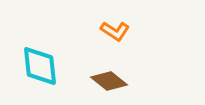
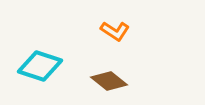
cyan diamond: rotated 66 degrees counterclockwise
